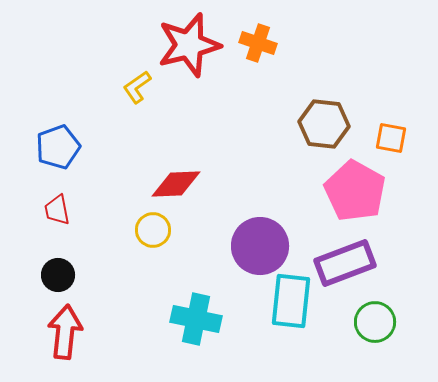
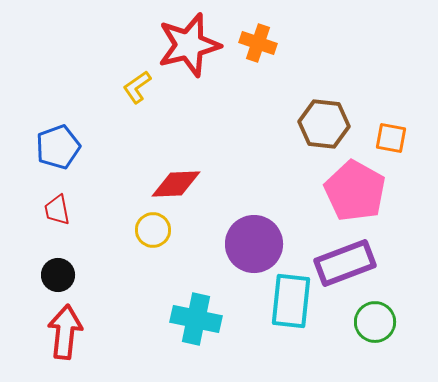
purple circle: moved 6 px left, 2 px up
